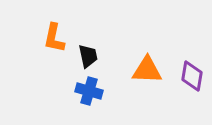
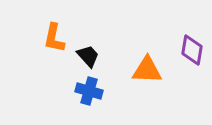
black trapezoid: rotated 30 degrees counterclockwise
purple diamond: moved 26 px up
